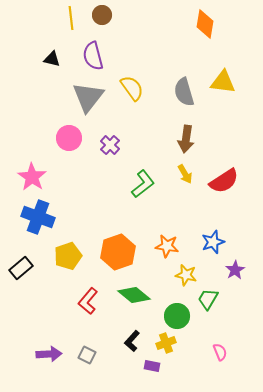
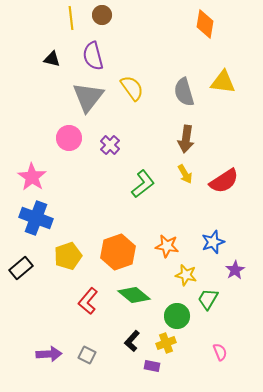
blue cross: moved 2 px left, 1 px down
